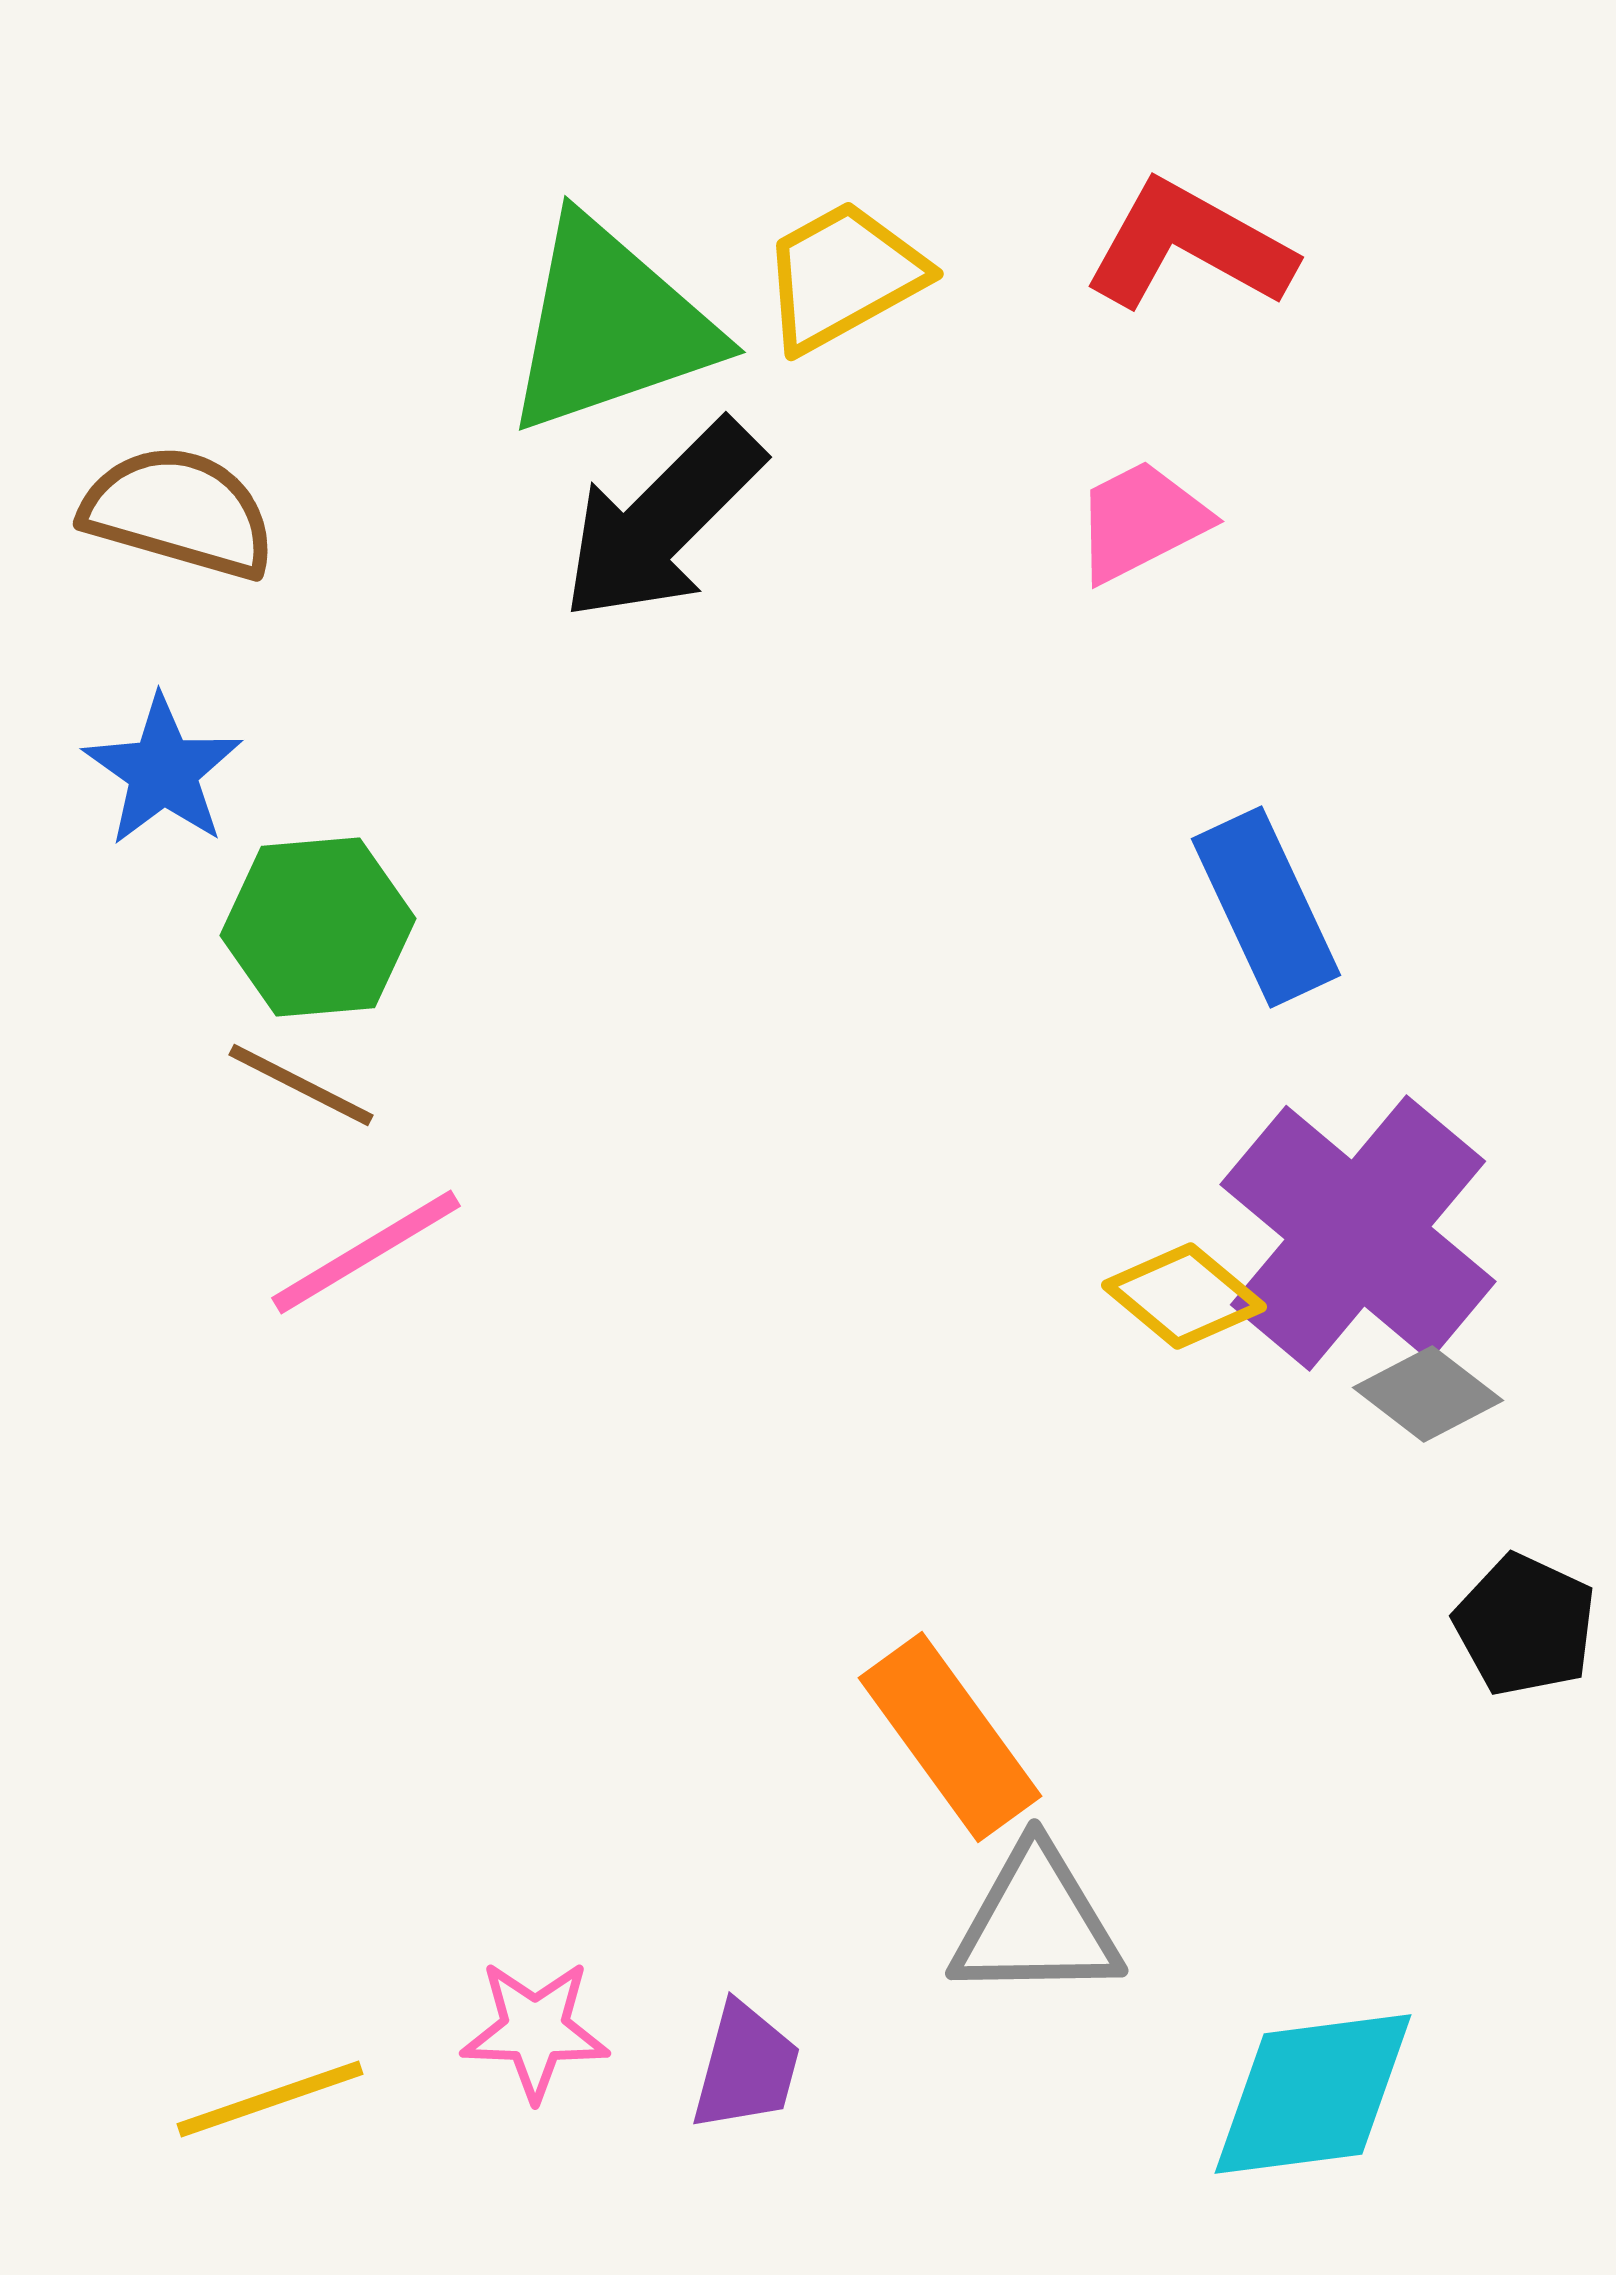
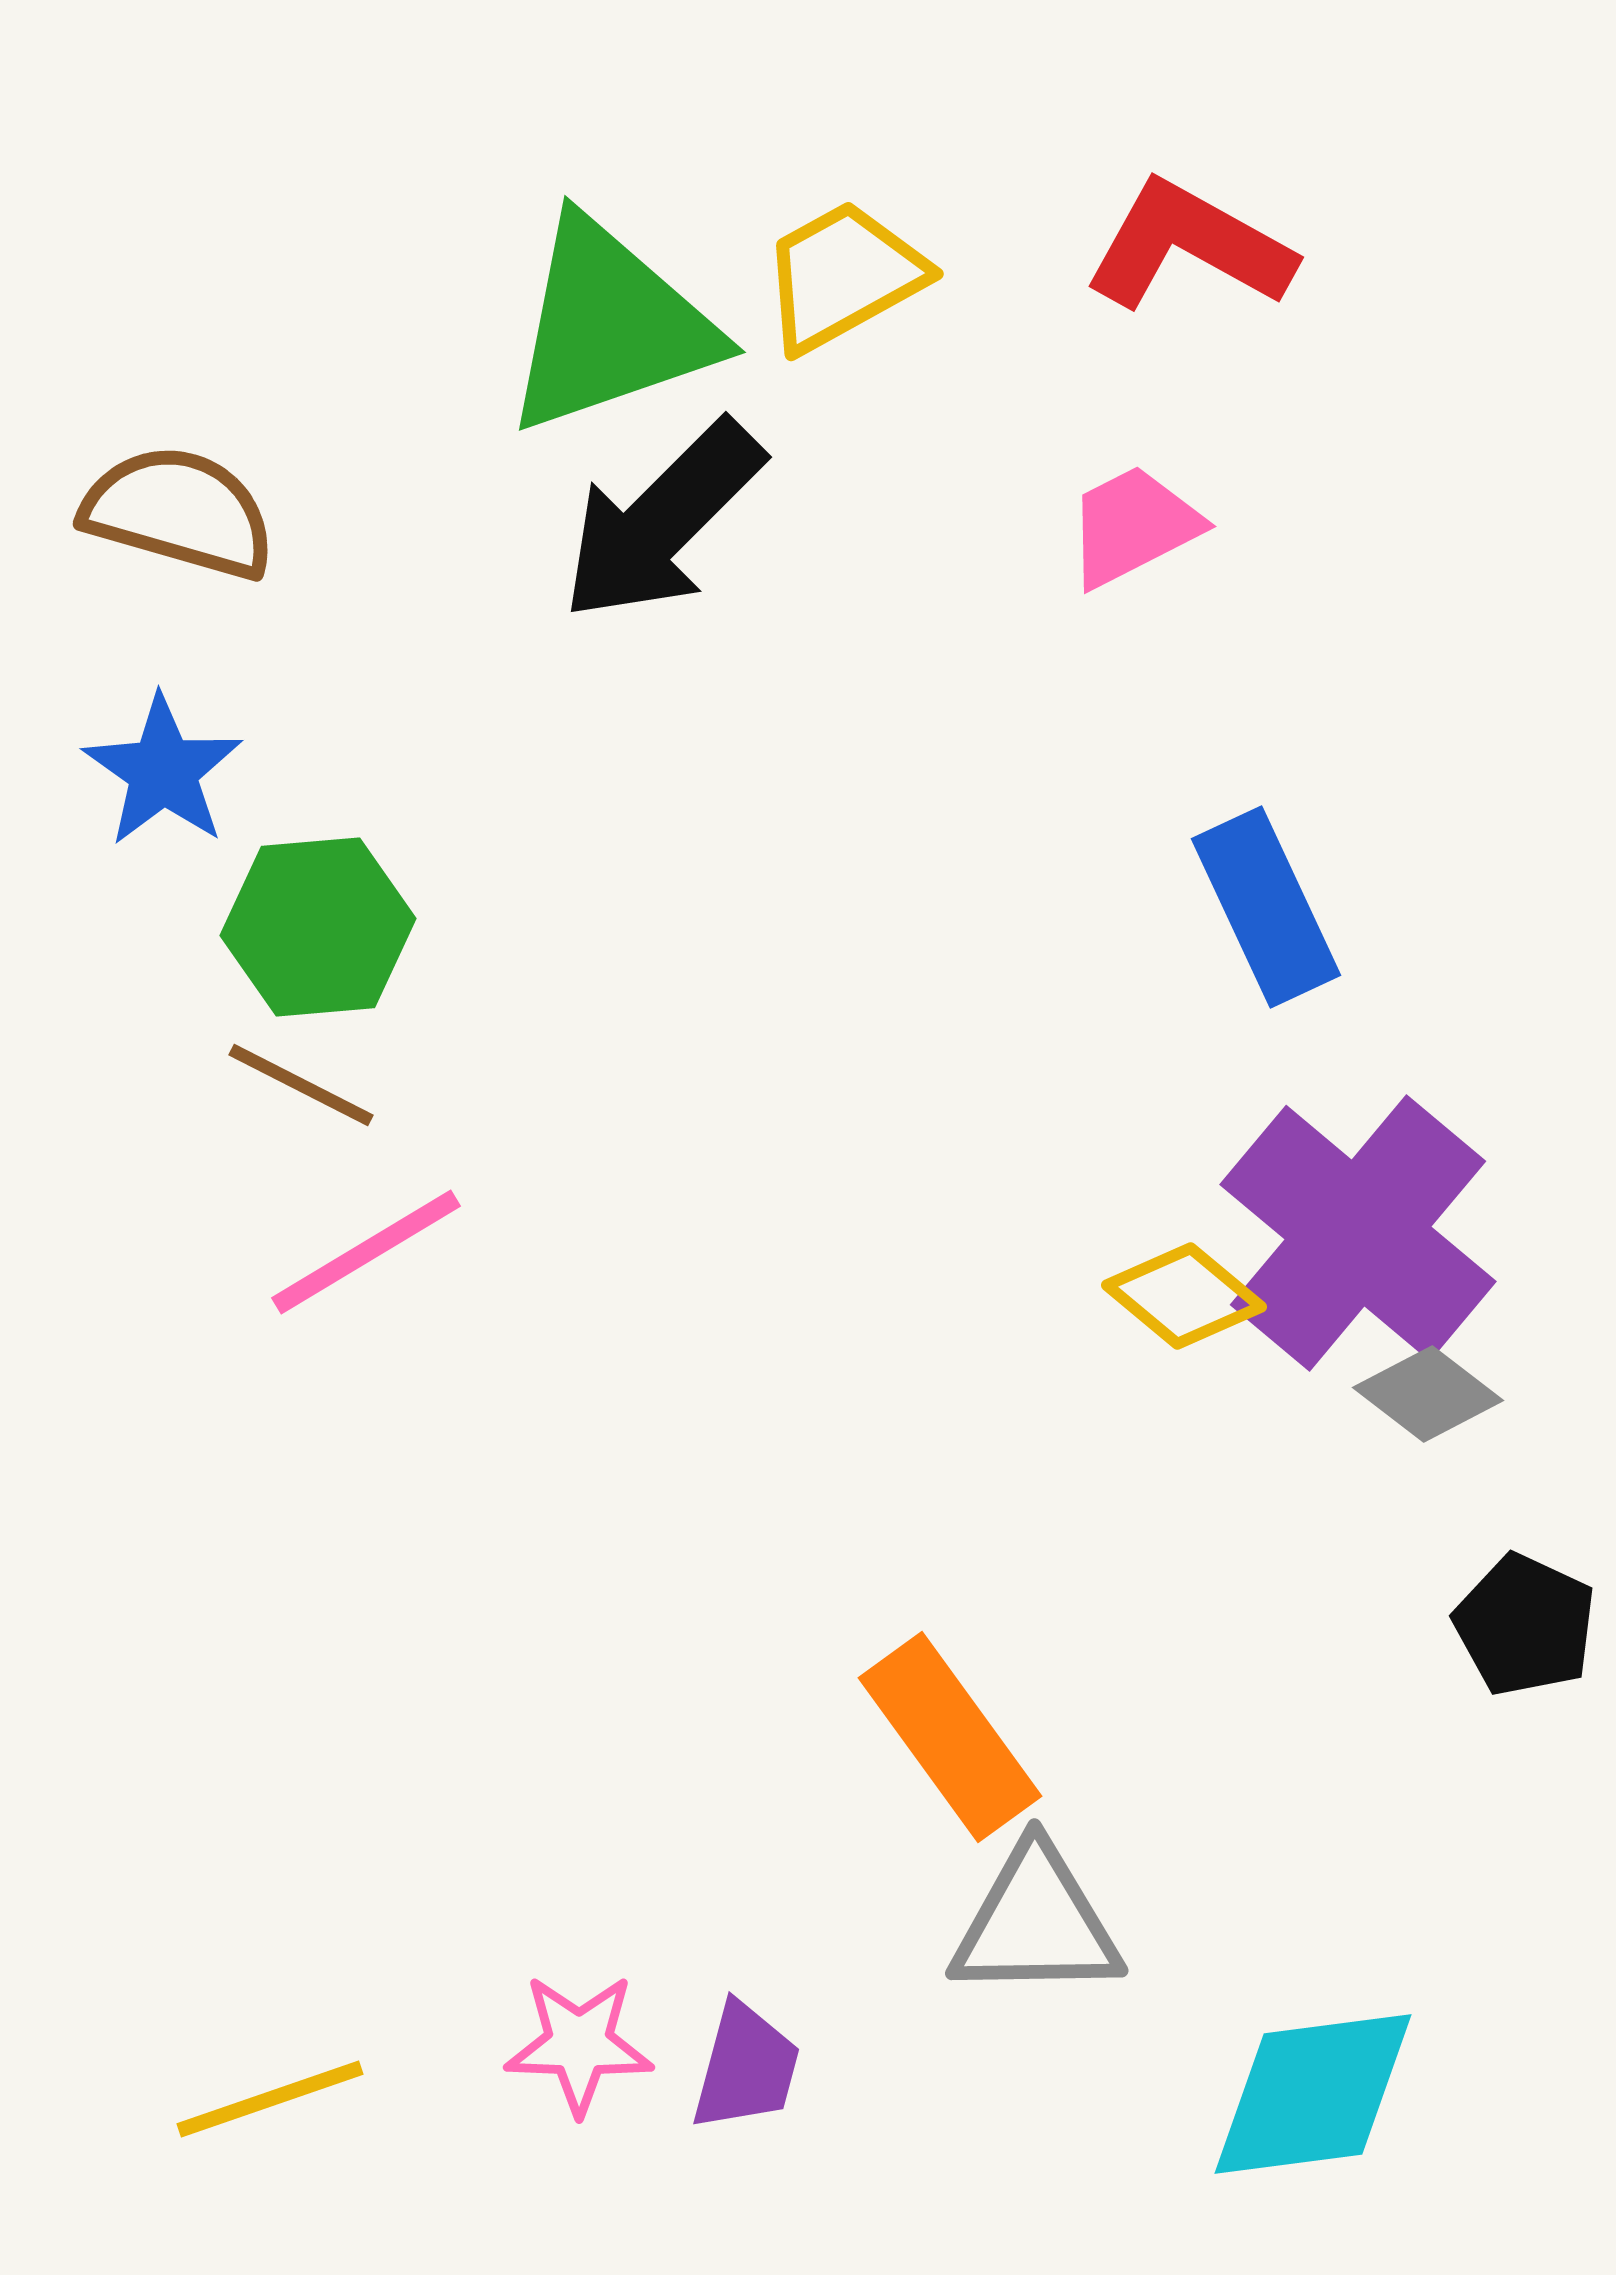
pink trapezoid: moved 8 px left, 5 px down
pink star: moved 44 px right, 14 px down
